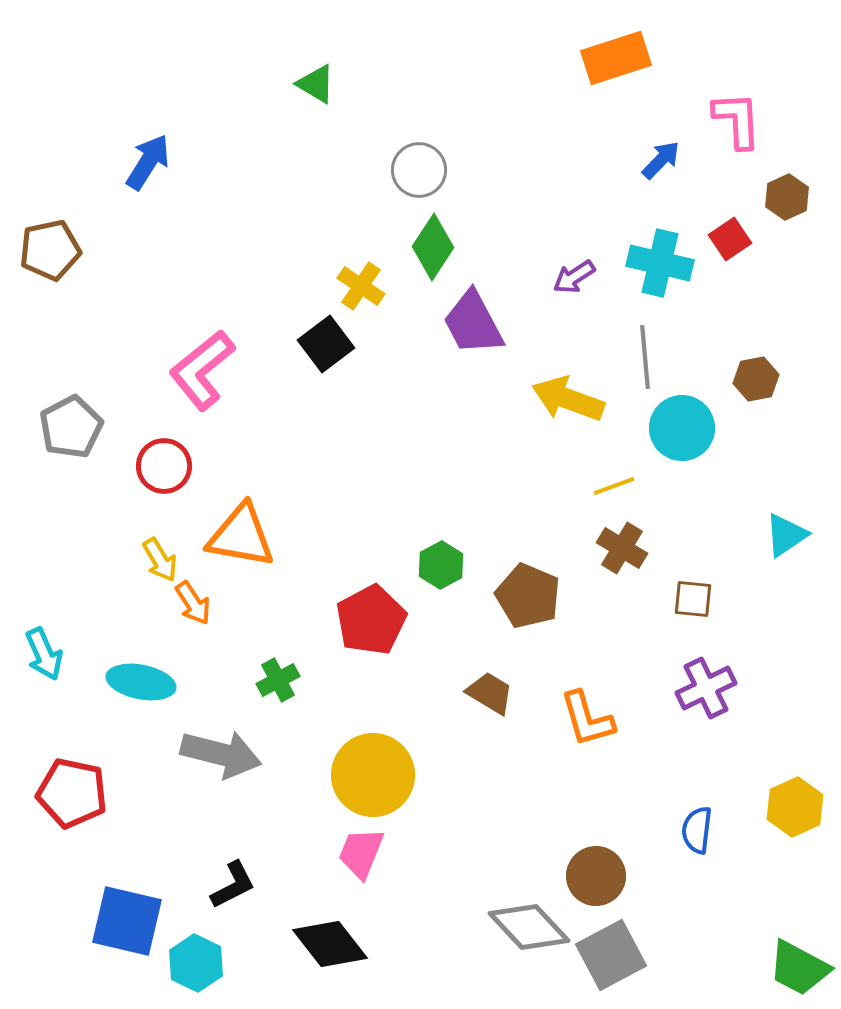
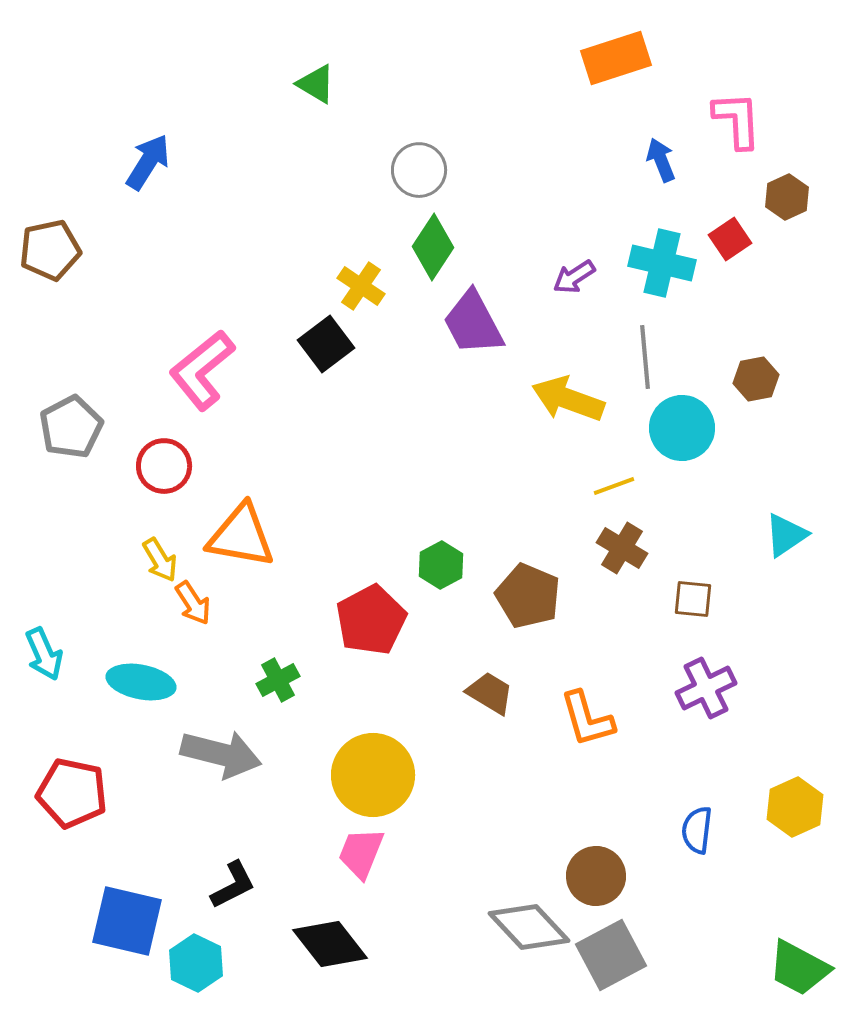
blue arrow at (661, 160): rotated 66 degrees counterclockwise
cyan cross at (660, 263): moved 2 px right
